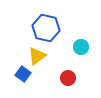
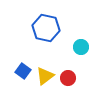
yellow triangle: moved 8 px right, 20 px down
blue square: moved 3 px up
